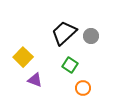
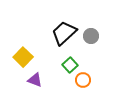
green square: rotated 14 degrees clockwise
orange circle: moved 8 px up
